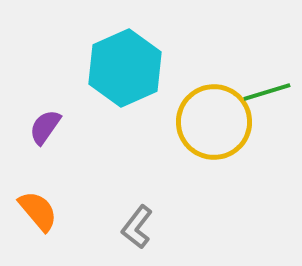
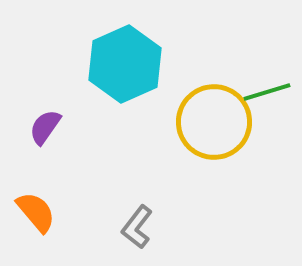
cyan hexagon: moved 4 px up
orange semicircle: moved 2 px left, 1 px down
